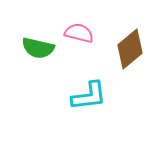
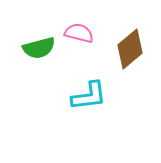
green semicircle: moved 1 px right; rotated 28 degrees counterclockwise
